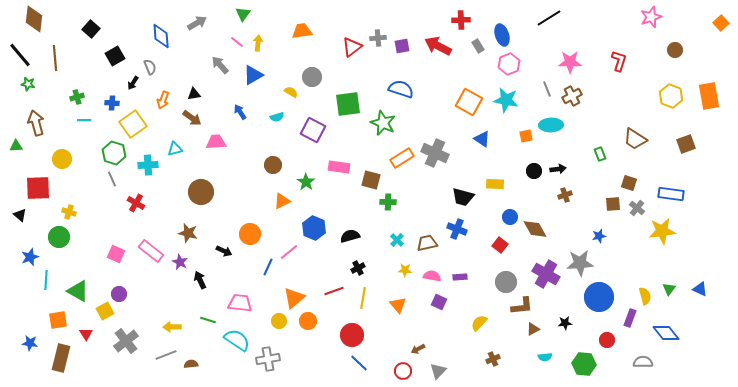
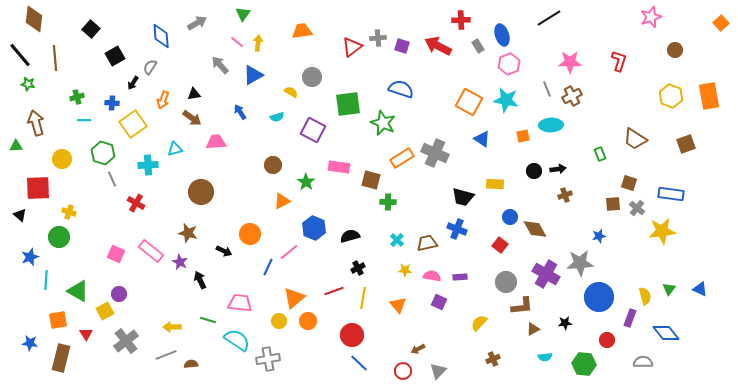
purple square at (402, 46): rotated 28 degrees clockwise
gray semicircle at (150, 67): rotated 126 degrees counterclockwise
orange square at (526, 136): moved 3 px left
green hexagon at (114, 153): moved 11 px left
